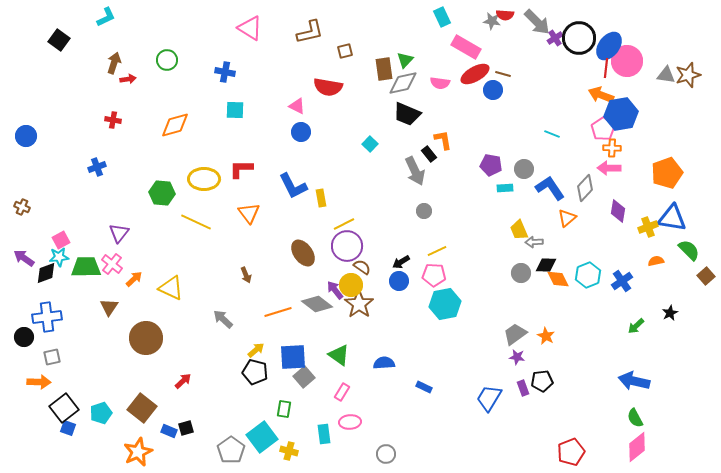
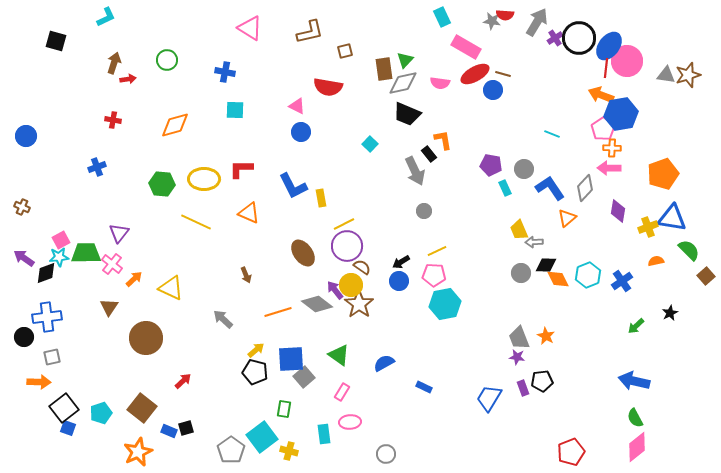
gray arrow at (537, 22): rotated 104 degrees counterclockwise
black square at (59, 40): moved 3 px left, 1 px down; rotated 20 degrees counterclockwise
orange pentagon at (667, 173): moved 4 px left, 1 px down
cyan rectangle at (505, 188): rotated 70 degrees clockwise
green hexagon at (162, 193): moved 9 px up
orange triangle at (249, 213): rotated 30 degrees counterclockwise
green trapezoid at (86, 267): moved 14 px up
gray trapezoid at (515, 334): moved 4 px right, 4 px down; rotated 75 degrees counterclockwise
blue square at (293, 357): moved 2 px left, 2 px down
blue semicircle at (384, 363): rotated 25 degrees counterclockwise
